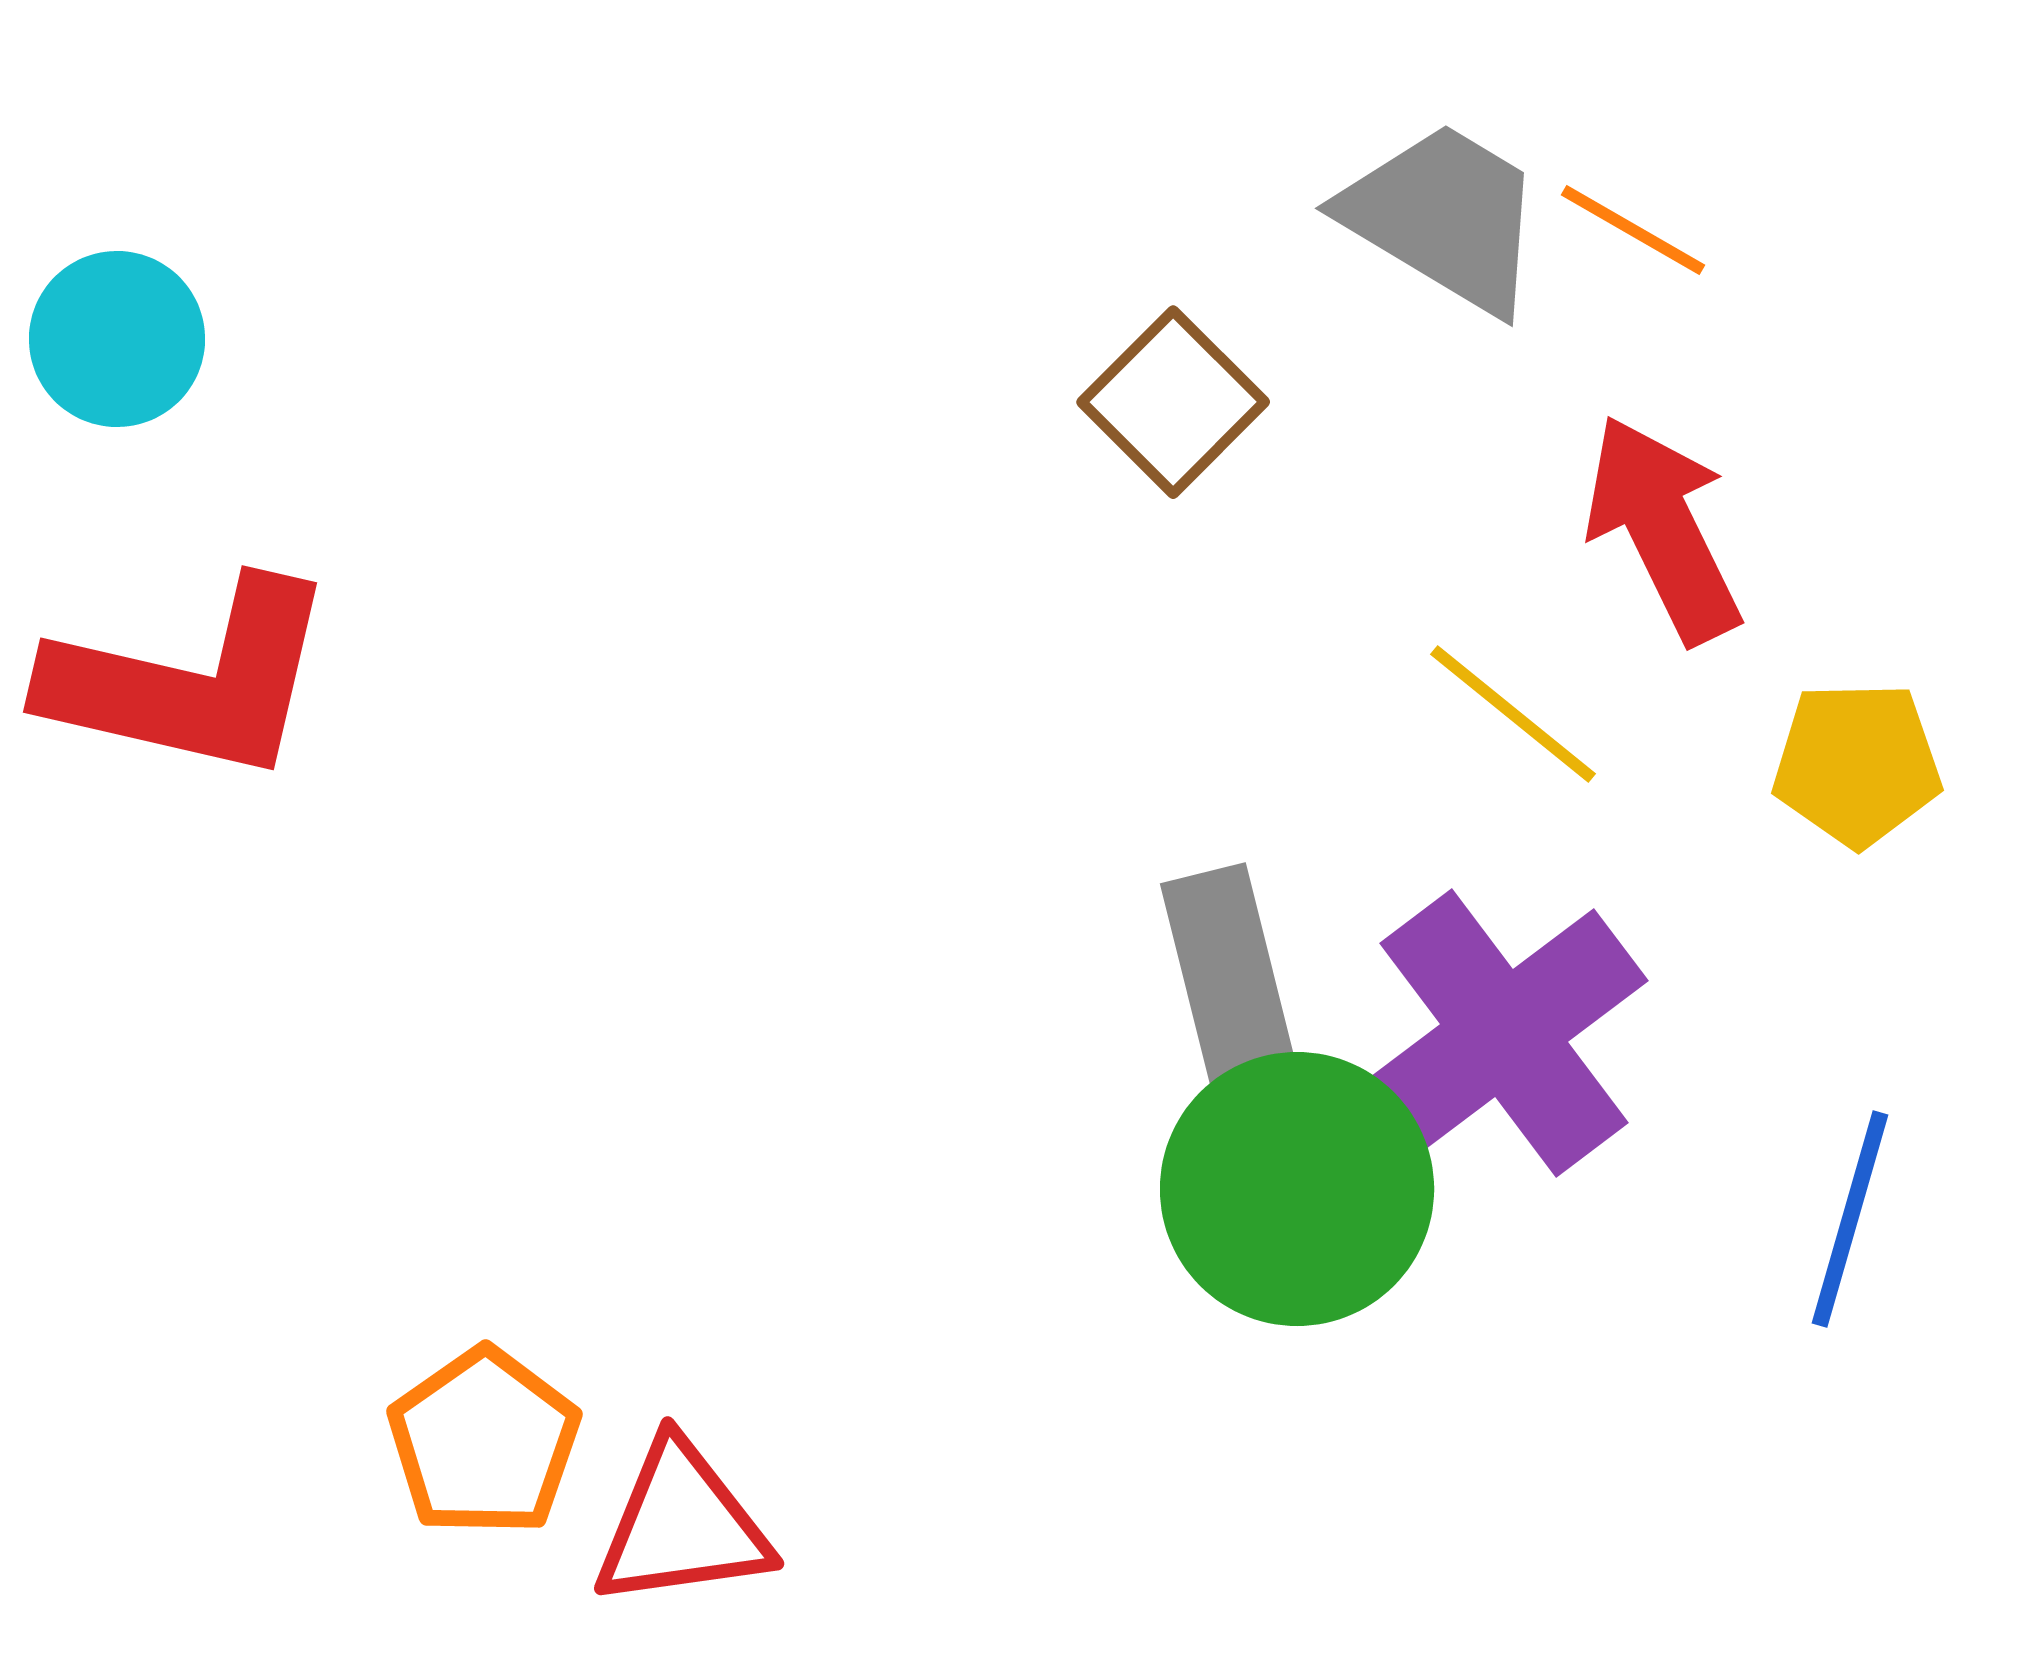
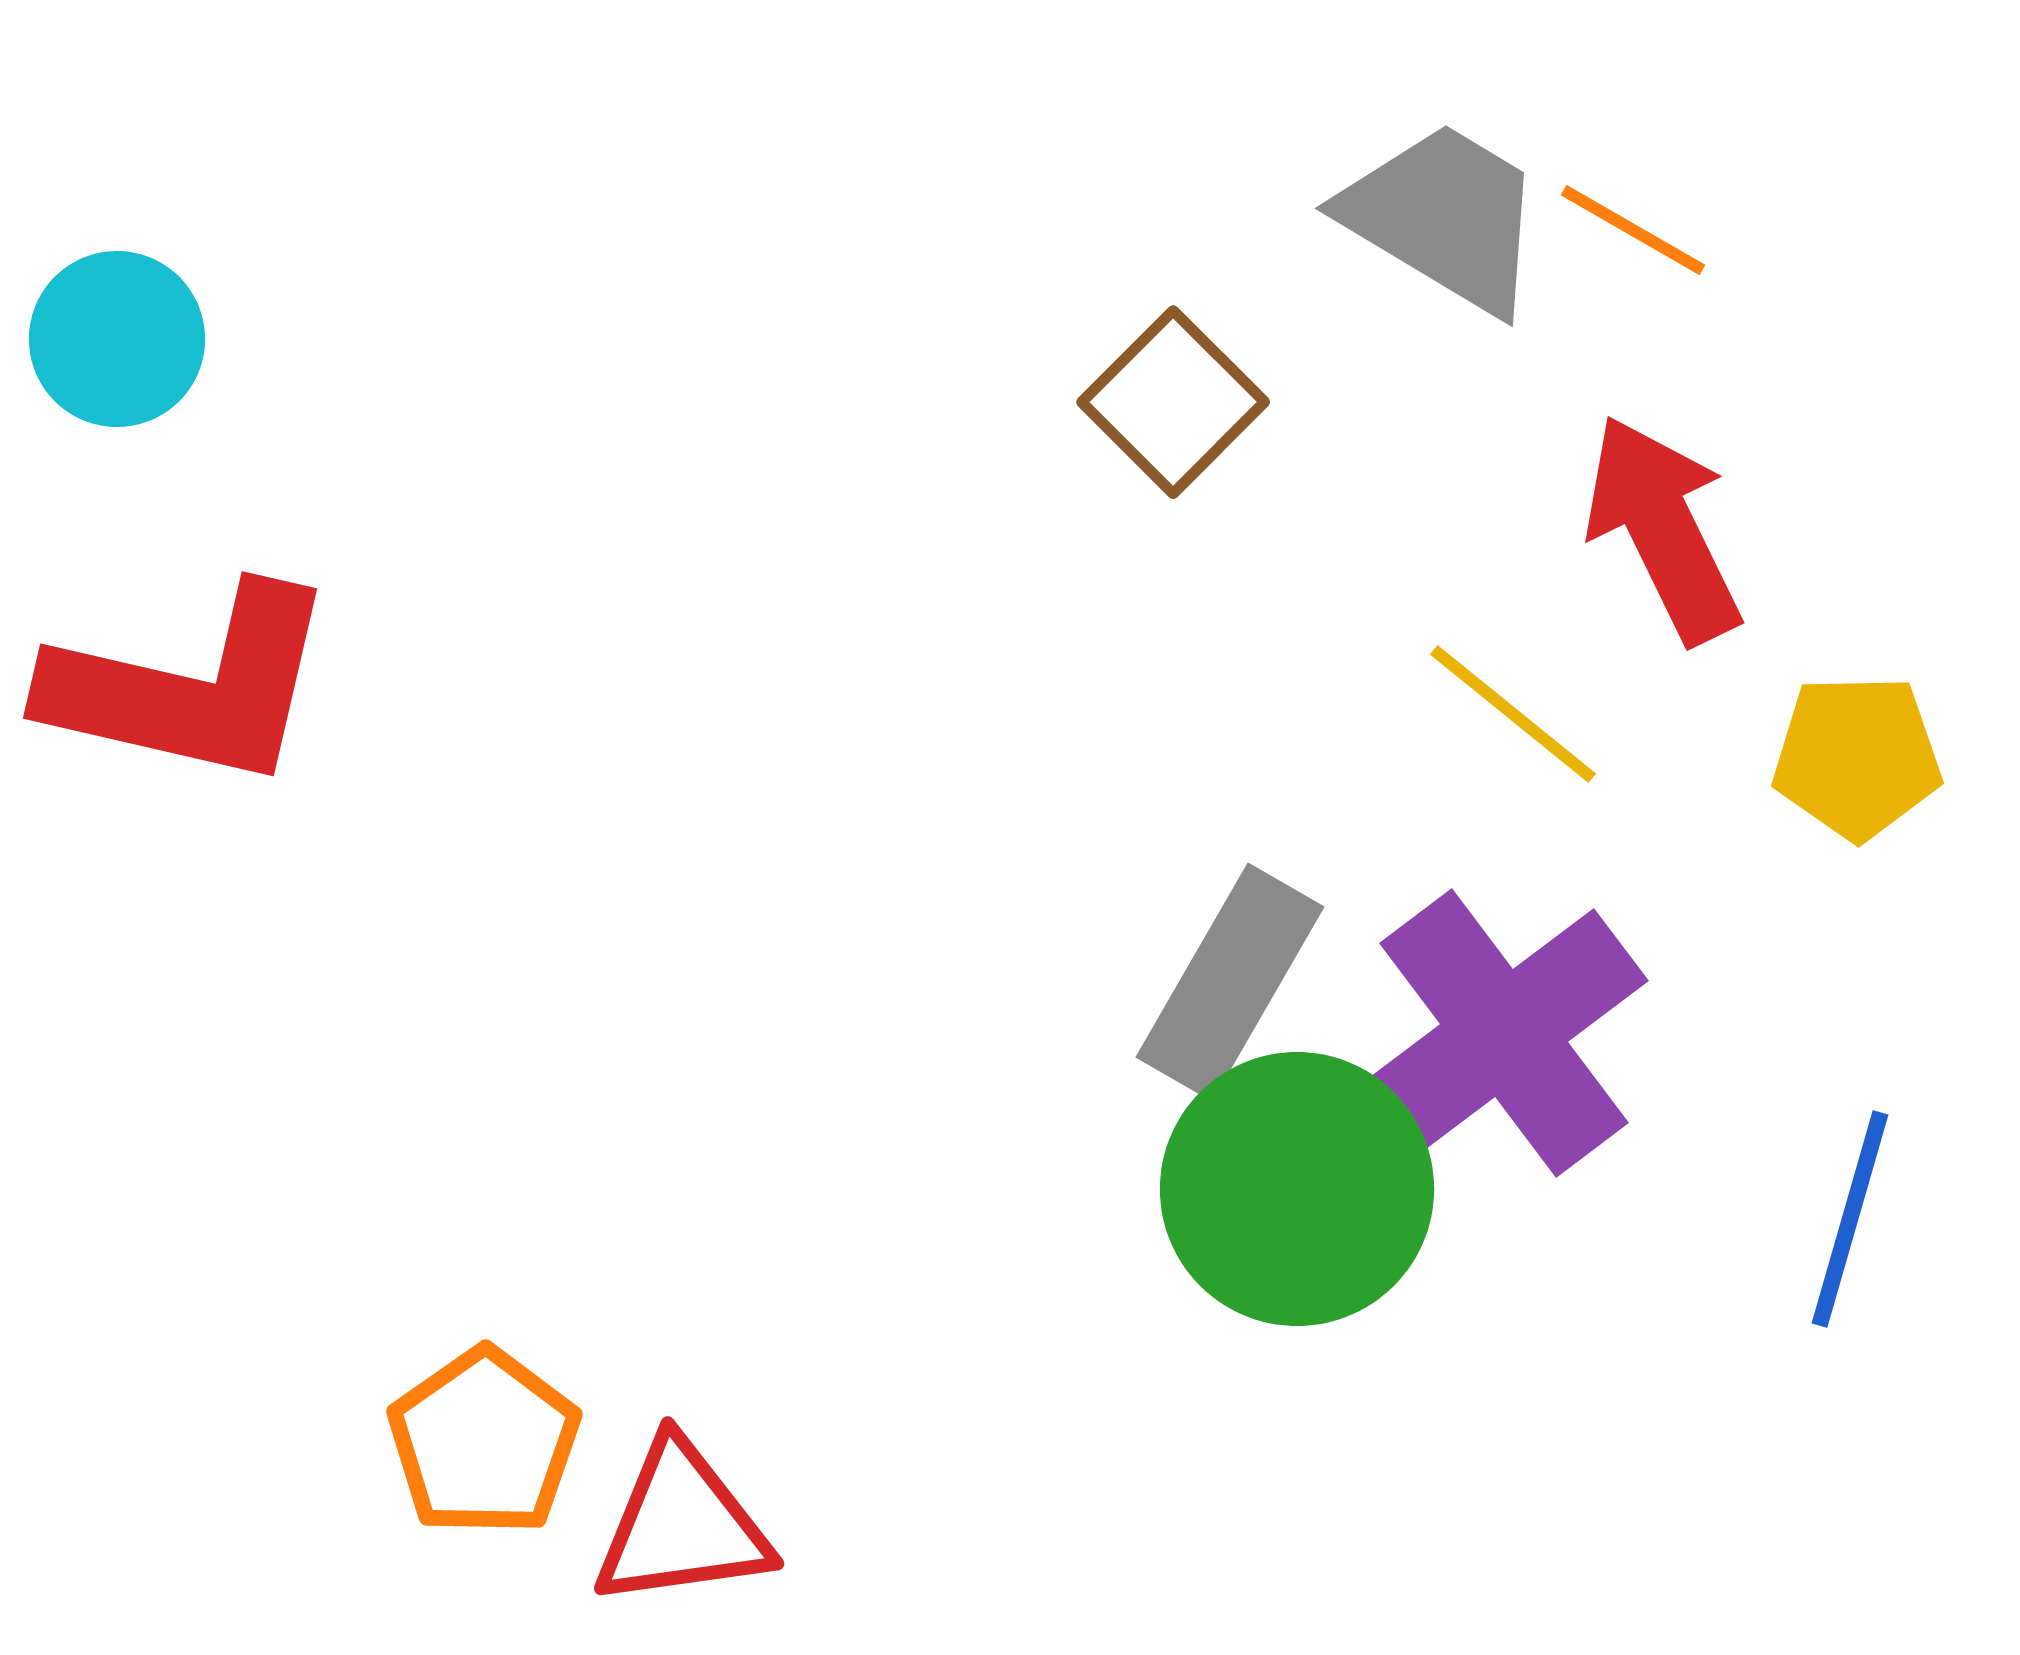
red L-shape: moved 6 px down
yellow pentagon: moved 7 px up
gray rectangle: rotated 44 degrees clockwise
